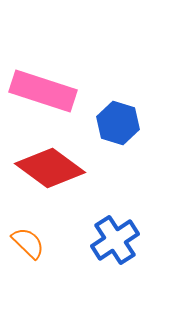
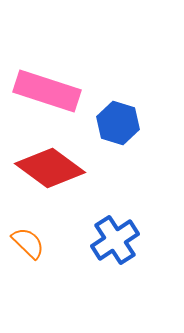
pink rectangle: moved 4 px right
